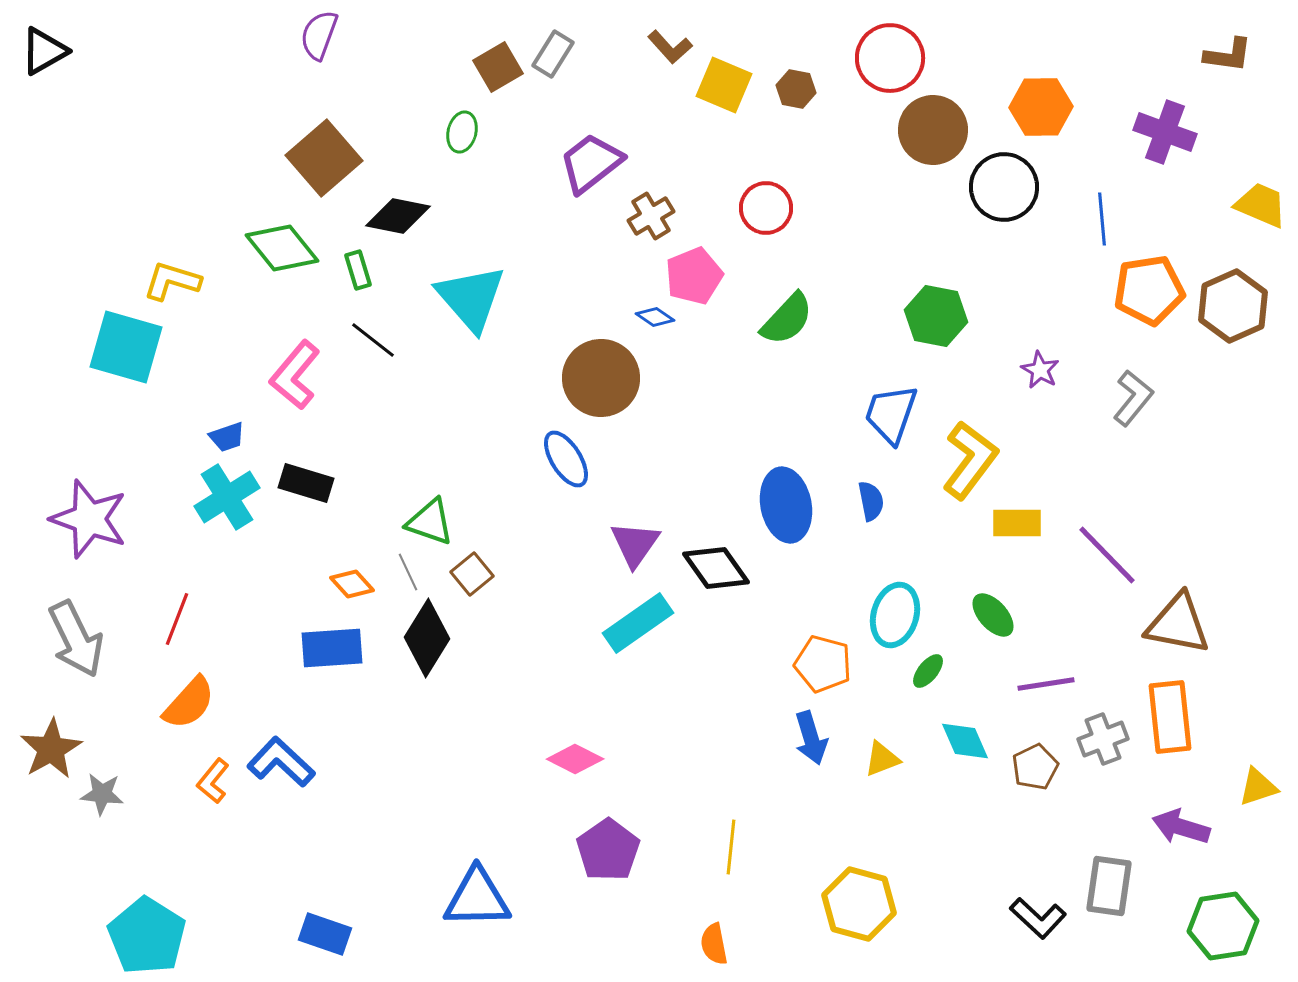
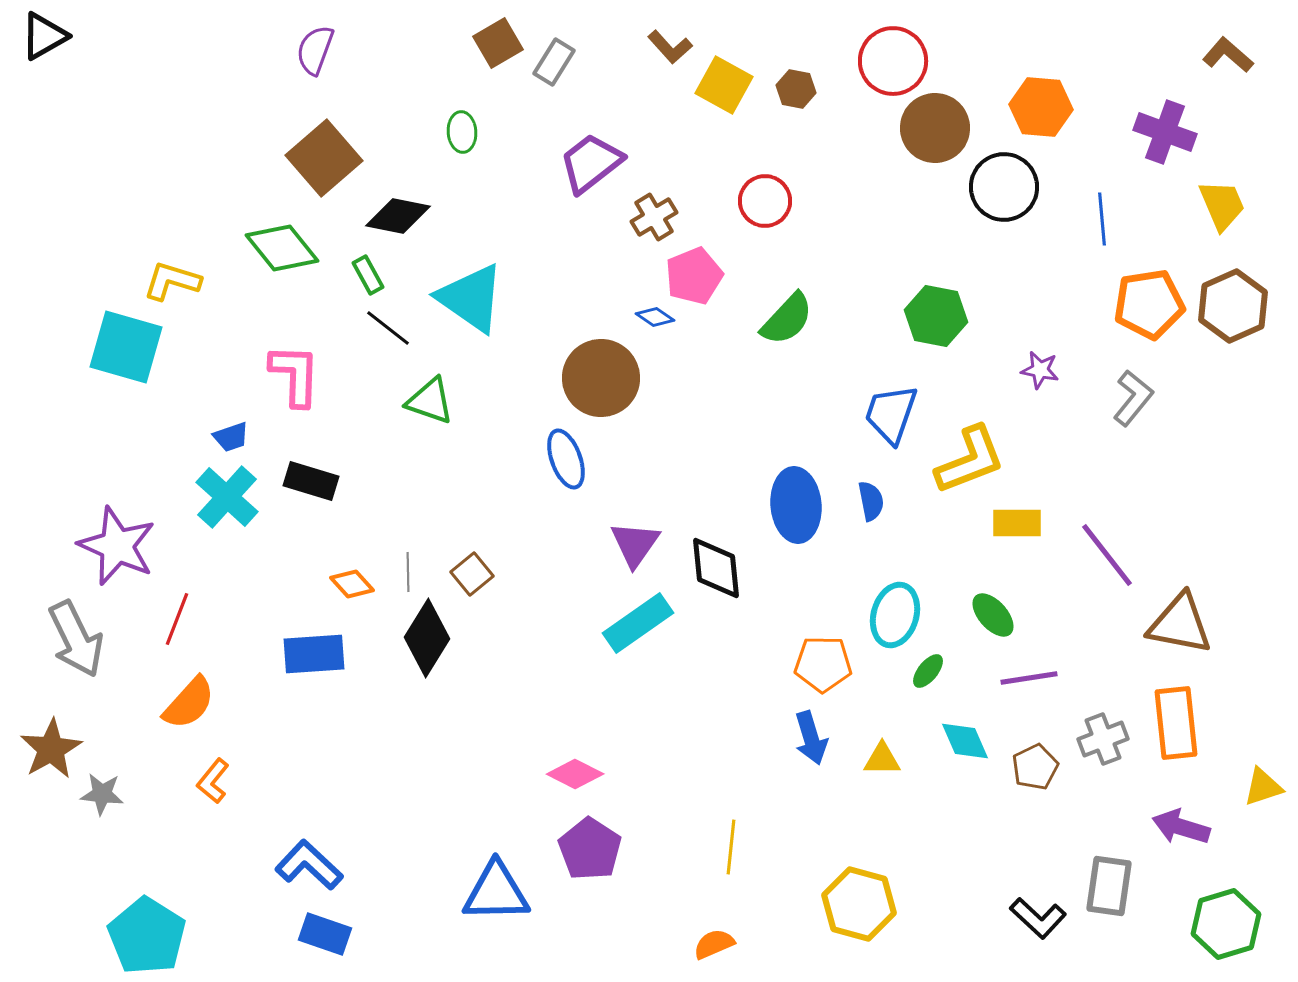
purple semicircle at (319, 35): moved 4 px left, 15 px down
black triangle at (44, 51): moved 15 px up
gray rectangle at (553, 54): moved 1 px right, 8 px down
brown L-shape at (1228, 55): rotated 147 degrees counterclockwise
red circle at (890, 58): moved 3 px right, 3 px down
brown square at (498, 67): moved 24 px up
yellow square at (724, 85): rotated 6 degrees clockwise
orange hexagon at (1041, 107): rotated 6 degrees clockwise
brown circle at (933, 130): moved 2 px right, 2 px up
green ellipse at (462, 132): rotated 18 degrees counterclockwise
yellow trapezoid at (1261, 205): moved 39 px left; rotated 44 degrees clockwise
red circle at (766, 208): moved 1 px left, 7 px up
brown cross at (651, 216): moved 3 px right, 1 px down
green rectangle at (358, 270): moved 10 px right, 5 px down; rotated 12 degrees counterclockwise
orange pentagon at (1149, 290): moved 14 px down
cyan triangle at (471, 298): rotated 14 degrees counterclockwise
black line at (373, 340): moved 15 px right, 12 px up
purple star at (1040, 370): rotated 18 degrees counterclockwise
pink L-shape at (295, 375): rotated 142 degrees clockwise
blue trapezoid at (227, 437): moved 4 px right
blue ellipse at (566, 459): rotated 12 degrees clockwise
yellow L-shape at (970, 460): rotated 32 degrees clockwise
black rectangle at (306, 483): moved 5 px right, 2 px up
cyan cross at (227, 497): rotated 16 degrees counterclockwise
blue ellipse at (786, 505): moved 10 px right; rotated 6 degrees clockwise
purple star at (89, 519): moved 28 px right, 27 px down; rotated 4 degrees clockwise
green triangle at (430, 522): moved 121 px up
purple line at (1107, 555): rotated 6 degrees clockwise
black diamond at (716, 568): rotated 30 degrees clockwise
gray line at (408, 572): rotated 24 degrees clockwise
brown triangle at (1178, 624): moved 2 px right
blue rectangle at (332, 648): moved 18 px left, 6 px down
orange pentagon at (823, 664): rotated 14 degrees counterclockwise
purple line at (1046, 684): moved 17 px left, 6 px up
orange rectangle at (1170, 717): moved 6 px right, 6 px down
pink diamond at (575, 759): moved 15 px down
yellow triangle at (882, 759): rotated 21 degrees clockwise
blue L-shape at (281, 762): moved 28 px right, 103 px down
yellow triangle at (1258, 787): moved 5 px right
purple pentagon at (608, 850): moved 18 px left, 1 px up; rotated 4 degrees counterclockwise
blue triangle at (477, 898): moved 19 px right, 6 px up
green hexagon at (1223, 926): moved 3 px right, 2 px up; rotated 8 degrees counterclockwise
orange semicircle at (714, 944): rotated 78 degrees clockwise
